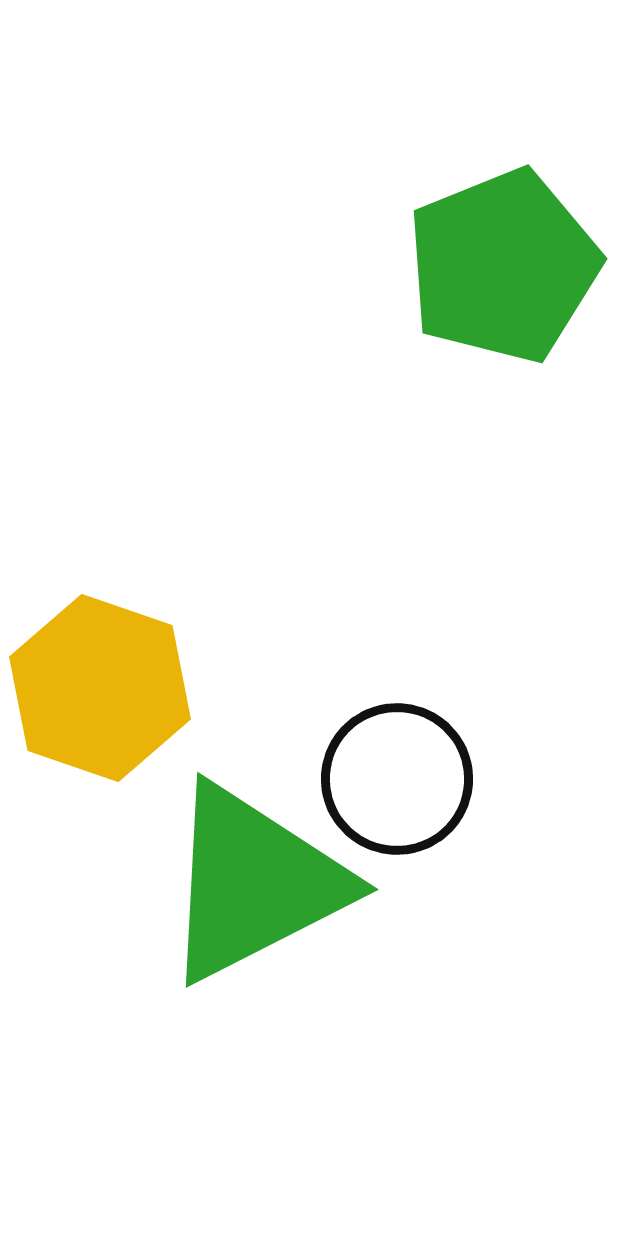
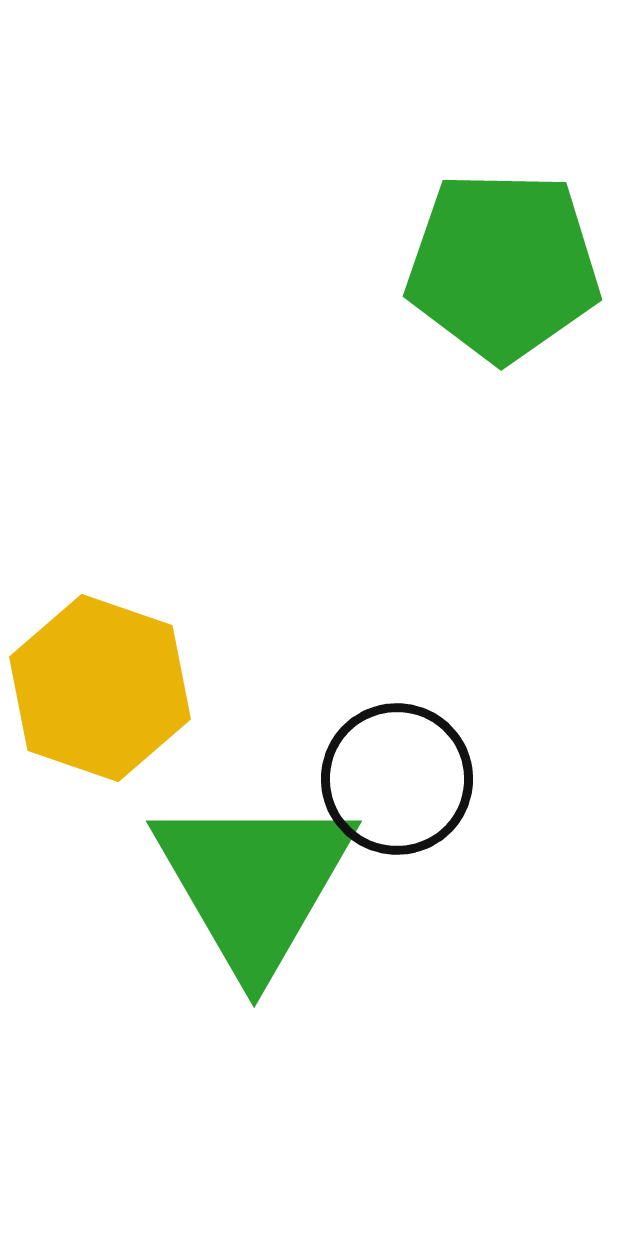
green pentagon: rotated 23 degrees clockwise
green triangle: rotated 33 degrees counterclockwise
